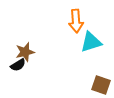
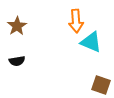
cyan triangle: rotated 40 degrees clockwise
brown star: moved 8 px left, 26 px up; rotated 18 degrees counterclockwise
black semicircle: moved 1 px left, 4 px up; rotated 21 degrees clockwise
